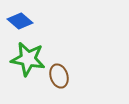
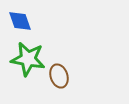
blue diamond: rotated 30 degrees clockwise
